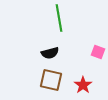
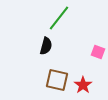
green line: rotated 48 degrees clockwise
black semicircle: moved 4 px left, 7 px up; rotated 60 degrees counterclockwise
brown square: moved 6 px right
